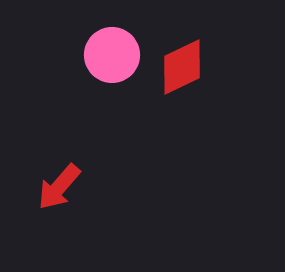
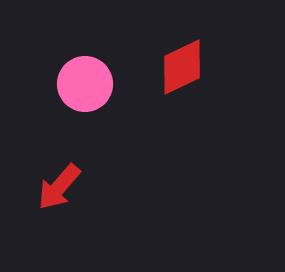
pink circle: moved 27 px left, 29 px down
